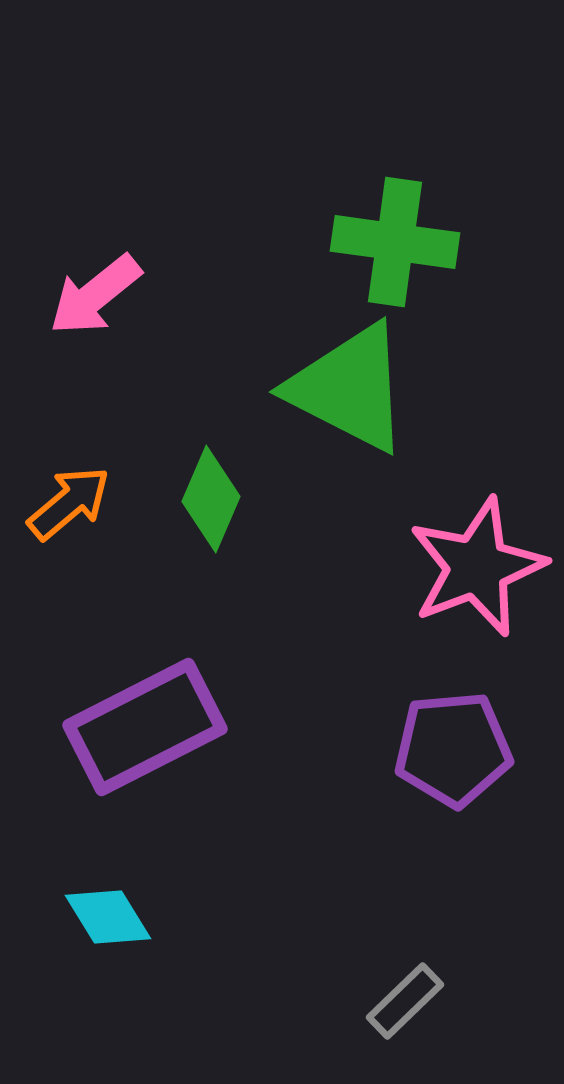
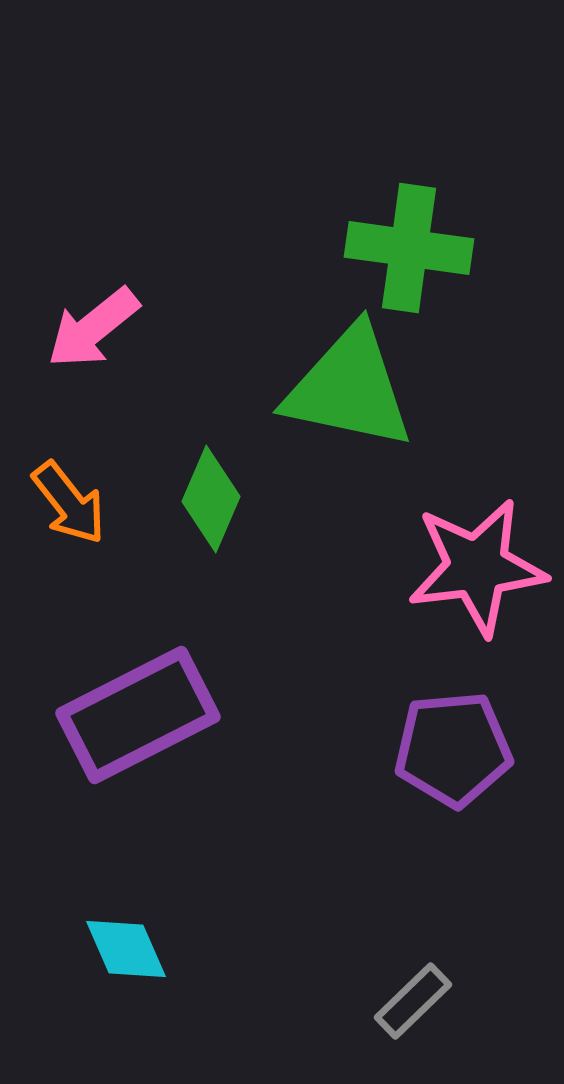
green cross: moved 14 px right, 6 px down
pink arrow: moved 2 px left, 33 px down
green triangle: rotated 15 degrees counterclockwise
orange arrow: rotated 92 degrees clockwise
pink star: rotated 14 degrees clockwise
purple rectangle: moved 7 px left, 12 px up
cyan diamond: moved 18 px right, 32 px down; rotated 8 degrees clockwise
gray rectangle: moved 8 px right
